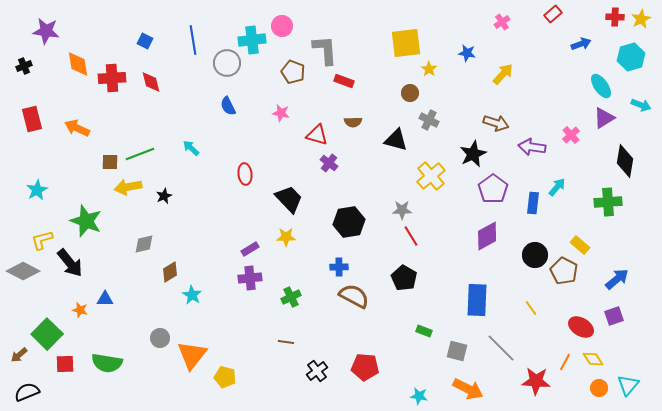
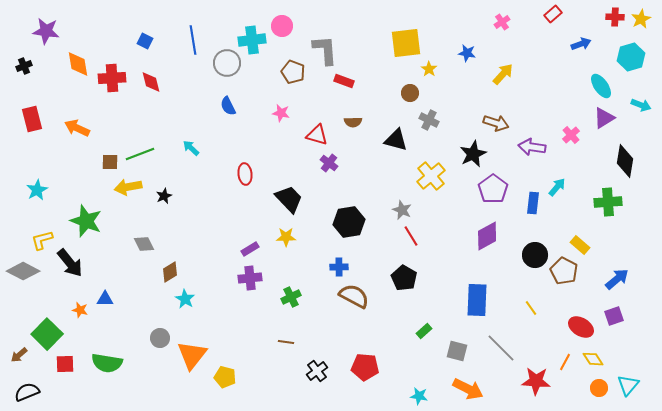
gray star at (402, 210): rotated 24 degrees clockwise
gray diamond at (144, 244): rotated 75 degrees clockwise
cyan star at (192, 295): moved 7 px left, 4 px down
green rectangle at (424, 331): rotated 63 degrees counterclockwise
